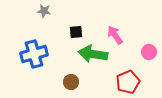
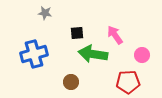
gray star: moved 1 px right, 2 px down
black square: moved 1 px right, 1 px down
pink circle: moved 7 px left, 3 px down
red pentagon: rotated 20 degrees clockwise
